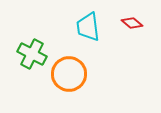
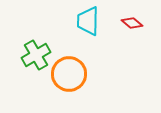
cyan trapezoid: moved 6 px up; rotated 8 degrees clockwise
green cross: moved 4 px right, 1 px down; rotated 32 degrees clockwise
